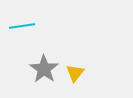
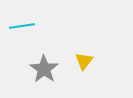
yellow triangle: moved 9 px right, 12 px up
